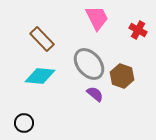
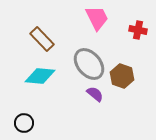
red cross: rotated 18 degrees counterclockwise
